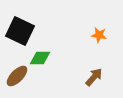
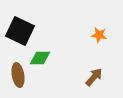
brown ellipse: moved 1 px right, 1 px up; rotated 55 degrees counterclockwise
